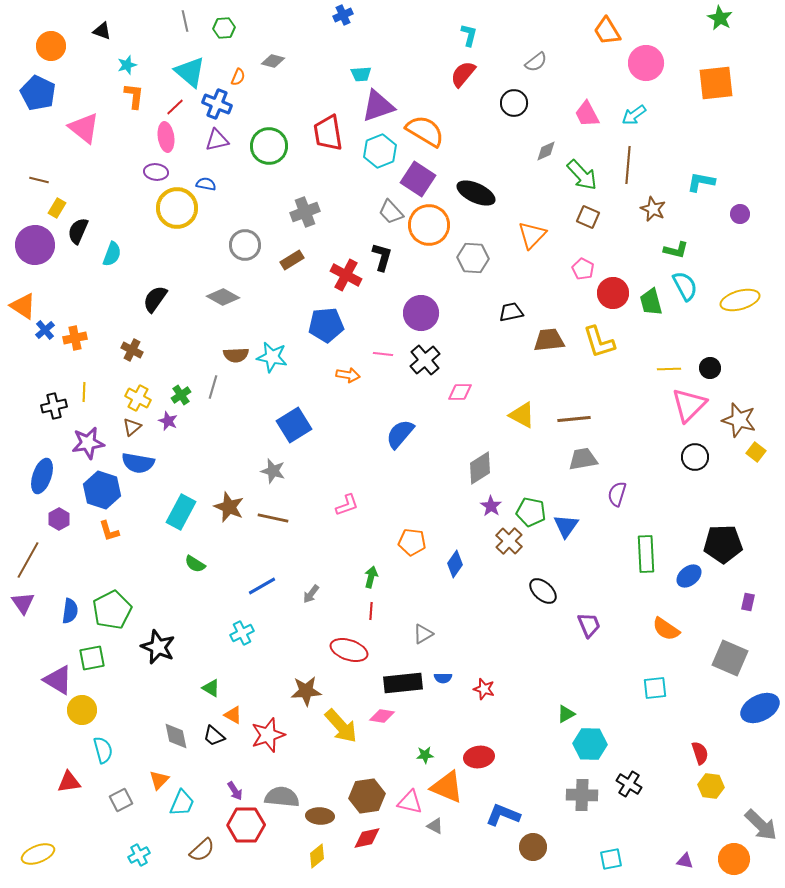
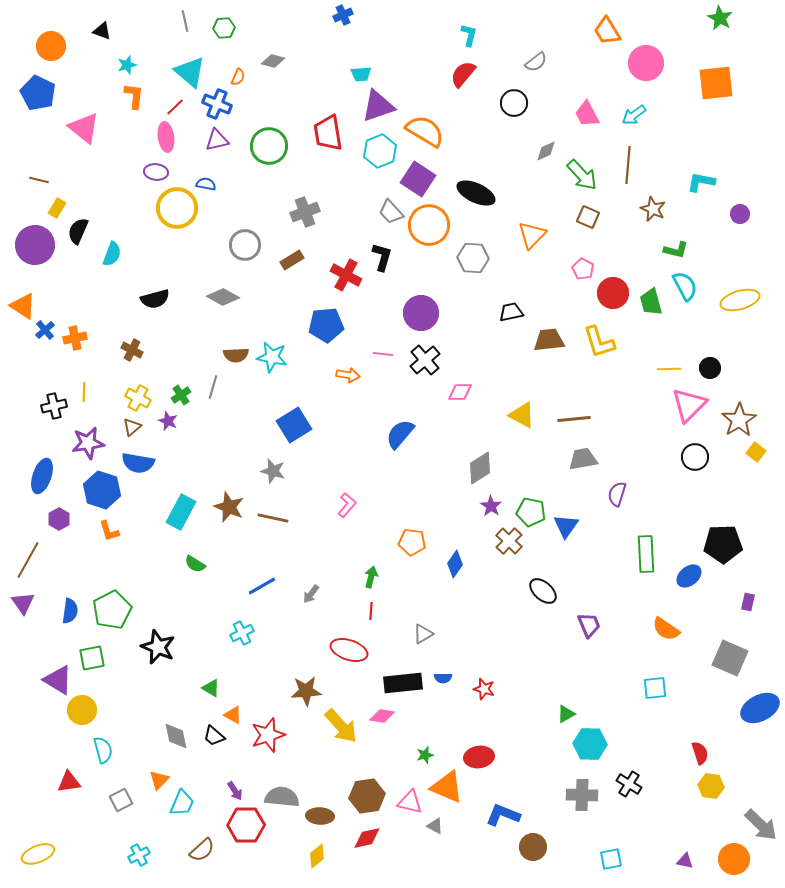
black semicircle at (155, 299): rotated 140 degrees counterclockwise
brown star at (739, 420): rotated 24 degrees clockwise
pink L-shape at (347, 505): rotated 30 degrees counterclockwise
green star at (425, 755): rotated 12 degrees counterclockwise
